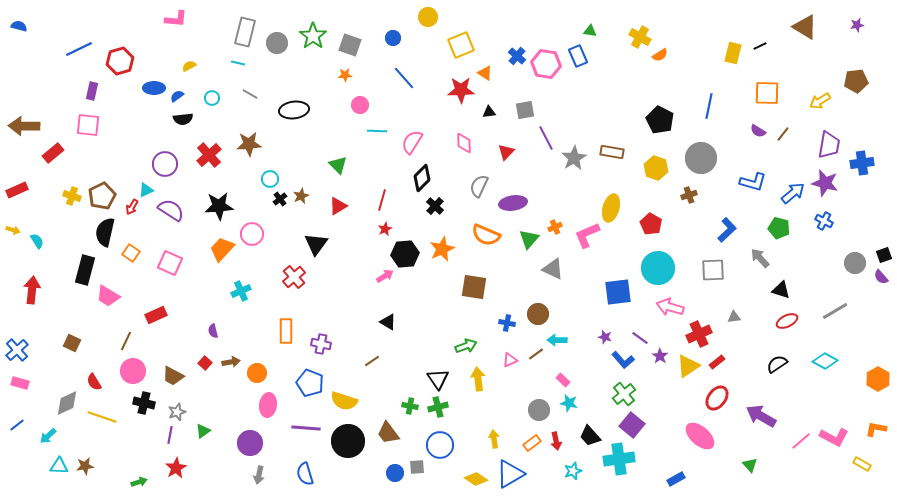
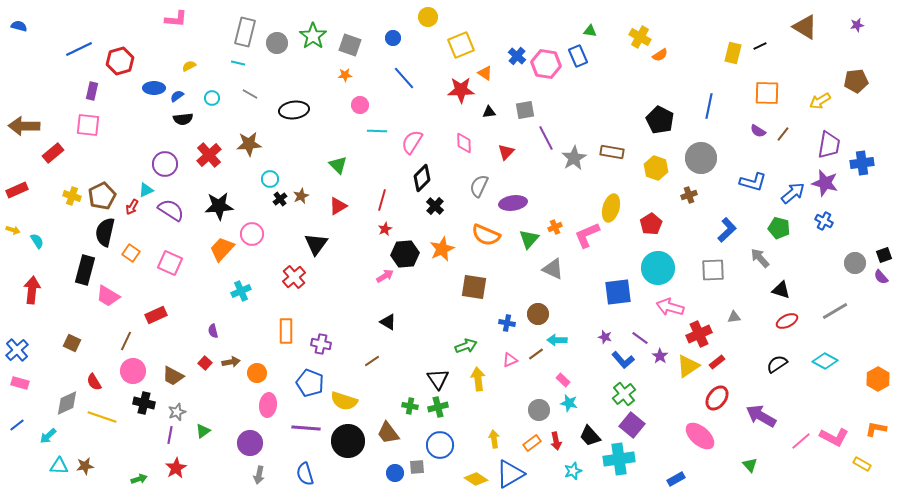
red pentagon at (651, 224): rotated 10 degrees clockwise
green arrow at (139, 482): moved 3 px up
